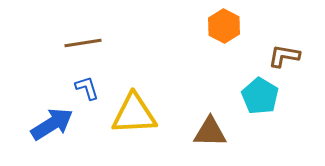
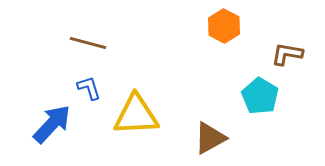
brown line: moved 5 px right; rotated 24 degrees clockwise
brown L-shape: moved 3 px right, 2 px up
blue L-shape: moved 2 px right
yellow triangle: moved 2 px right, 1 px down
blue arrow: rotated 15 degrees counterclockwise
brown triangle: moved 6 px down; rotated 30 degrees counterclockwise
